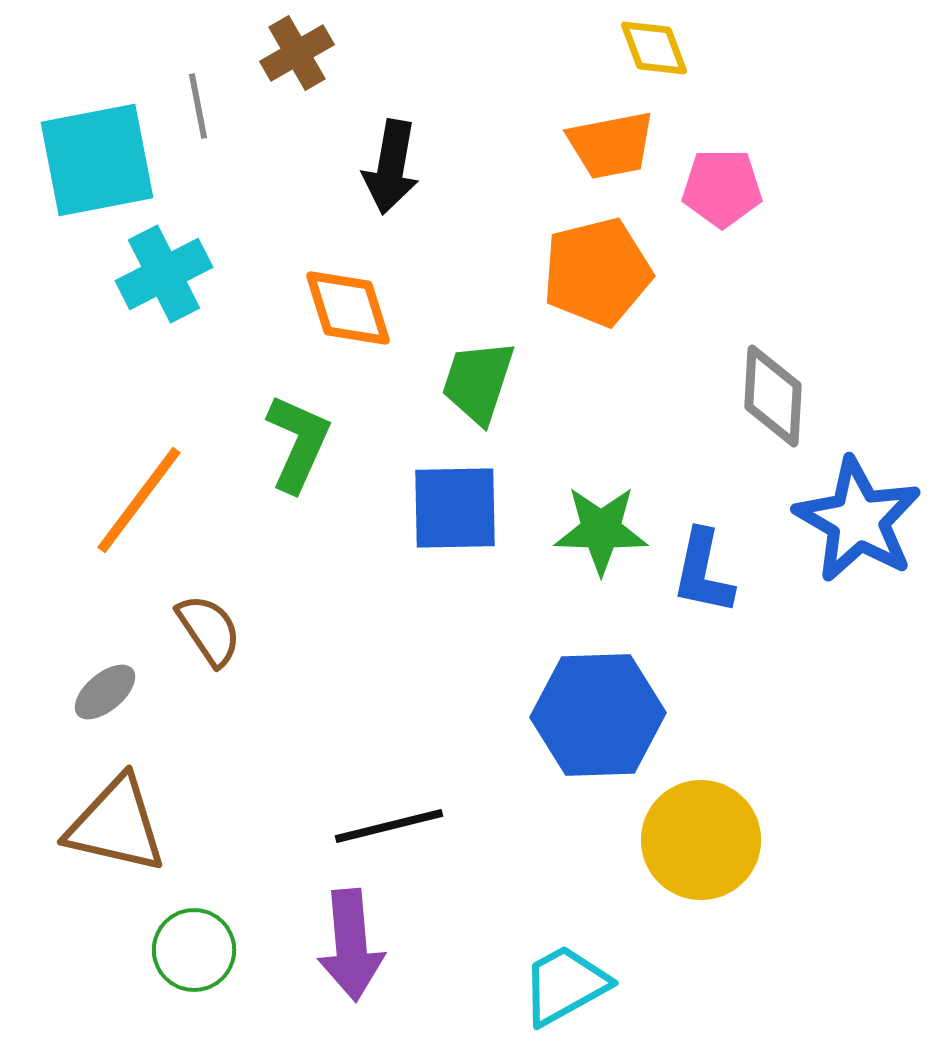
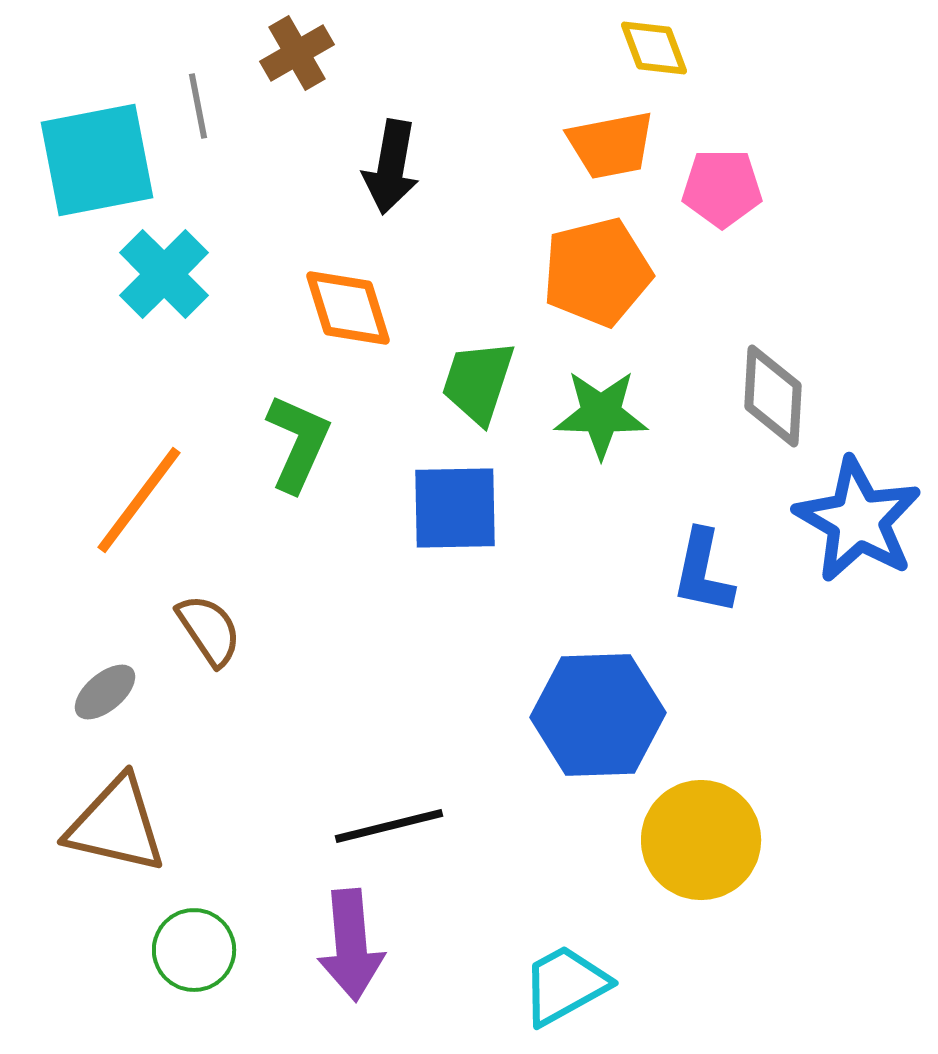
cyan cross: rotated 18 degrees counterclockwise
green star: moved 116 px up
